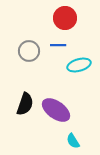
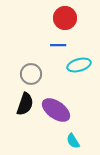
gray circle: moved 2 px right, 23 px down
